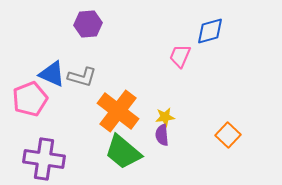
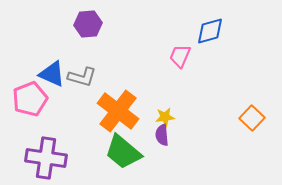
orange square: moved 24 px right, 17 px up
purple cross: moved 2 px right, 1 px up
